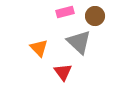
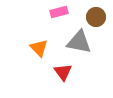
pink rectangle: moved 6 px left
brown circle: moved 1 px right, 1 px down
gray triangle: rotated 32 degrees counterclockwise
